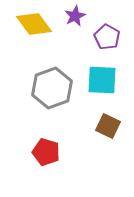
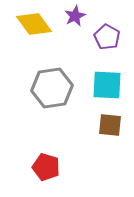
cyan square: moved 5 px right, 5 px down
gray hexagon: rotated 12 degrees clockwise
brown square: moved 2 px right, 1 px up; rotated 20 degrees counterclockwise
red pentagon: moved 15 px down
